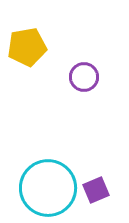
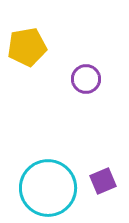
purple circle: moved 2 px right, 2 px down
purple square: moved 7 px right, 9 px up
